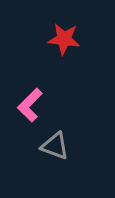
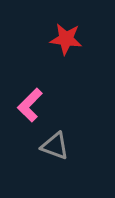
red star: moved 2 px right
